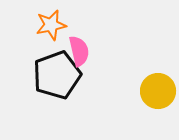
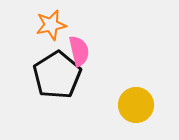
black pentagon: rotated 12 degrees counterclockwise
yellow circle: moved 22 px left, 14 px down
